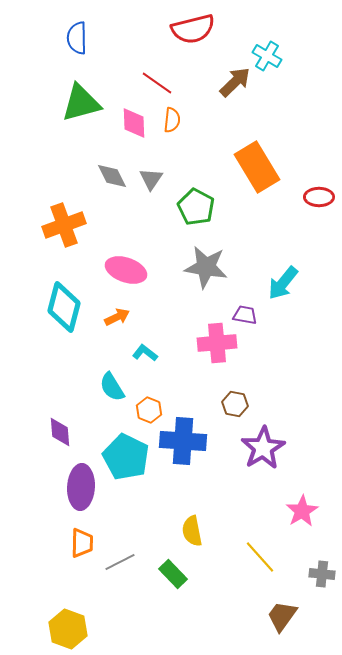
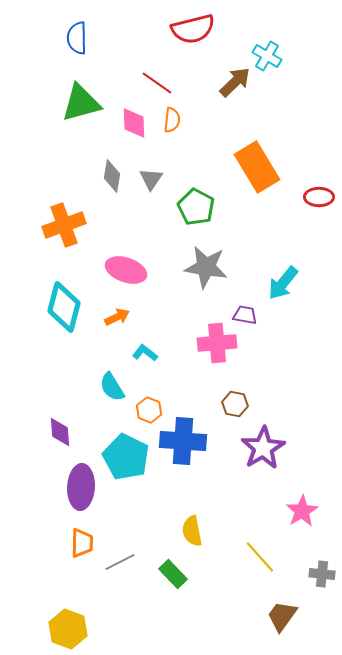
gray diamond: rotated 36 degrees clockwise
